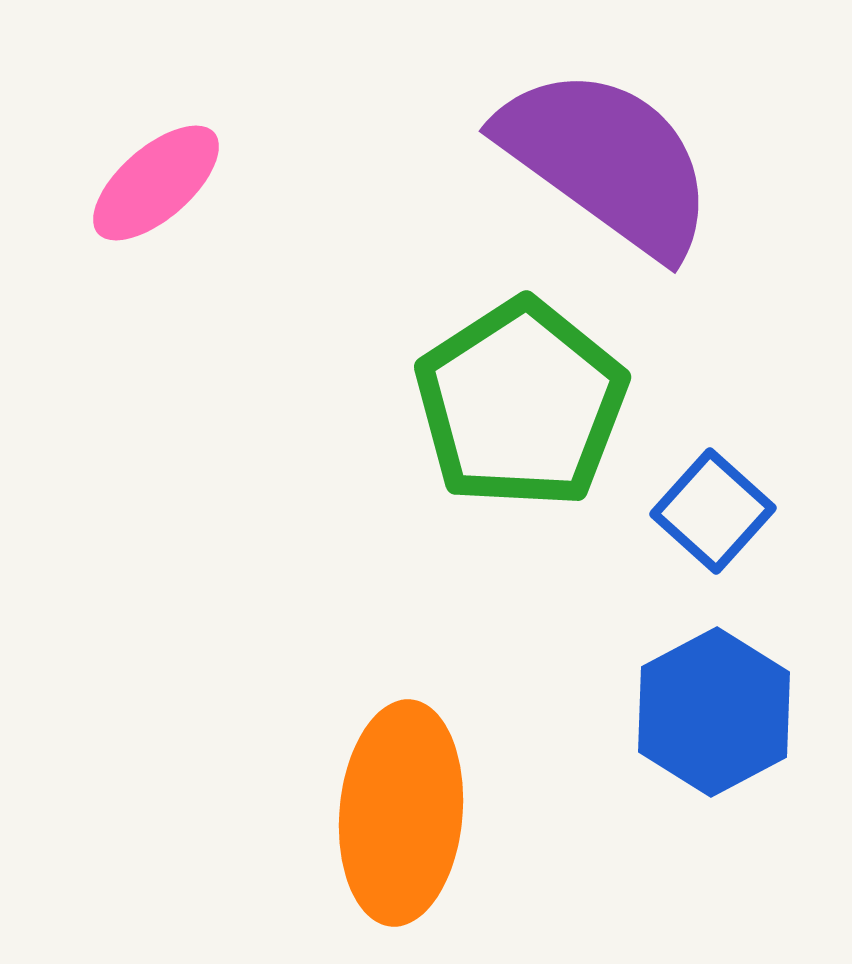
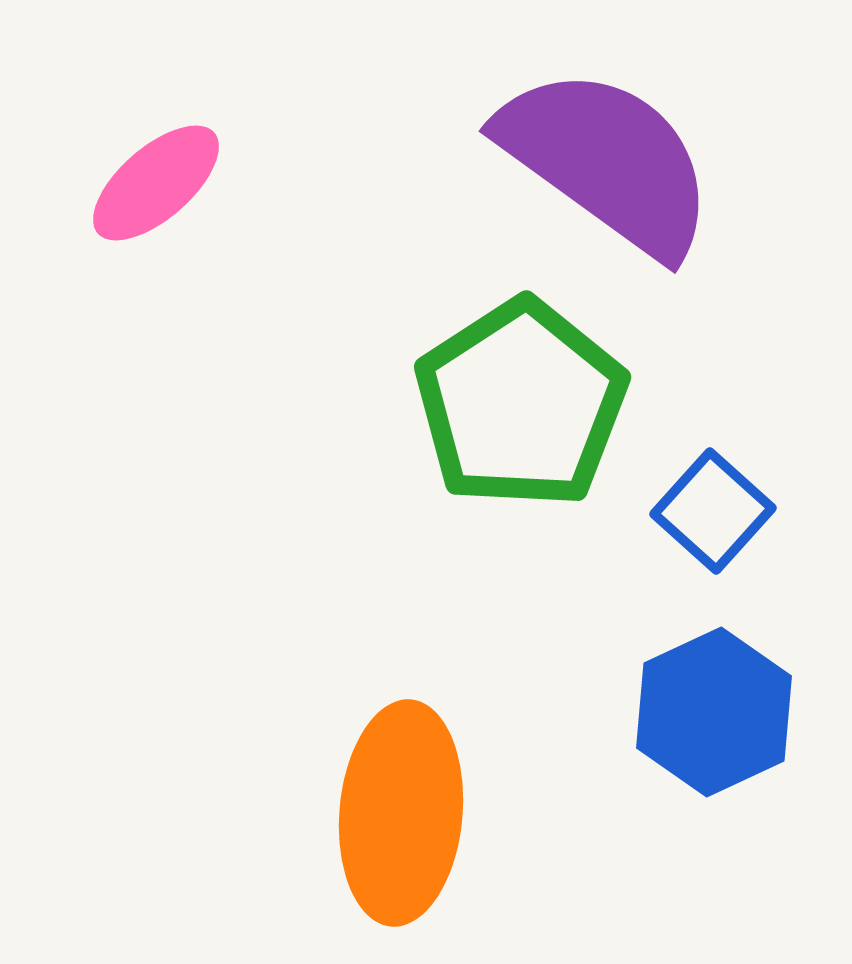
blue hexagon: rotated 3 degrees clockwise
